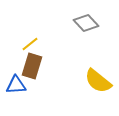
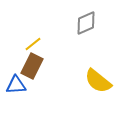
gray diamond: rotated 70 degrees counterclockwise
yellow line: moved 3 px right
brown rectangle: rotated 10 degrees clockwise
